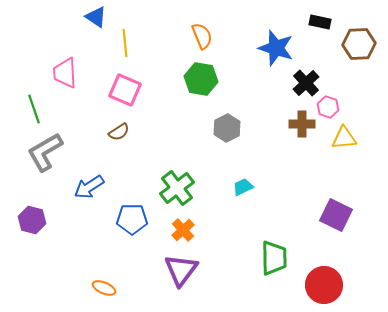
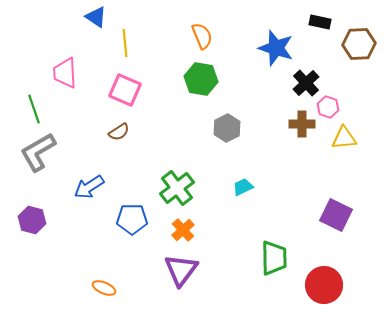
gray L-shape: moved 7 px left
